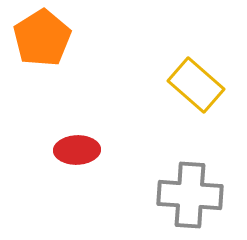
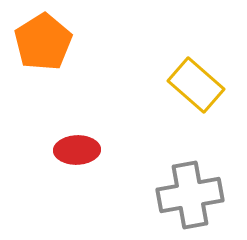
orange pentagon: moved 1 px right, 4 px down
gray cross: rotated 14 degrees counterclockwise
